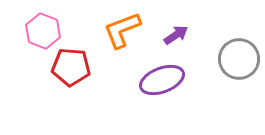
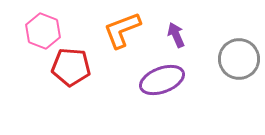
purple arrow: rotated 80 degrees counterclockwise
